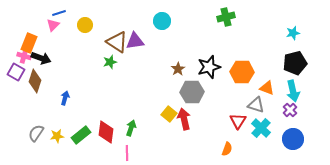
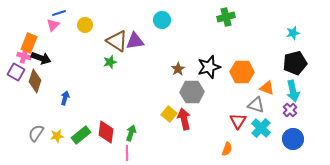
cyan circle: moved 1 px up
brown triangle: moved 1 px up
green arrow: moved 5 px down
